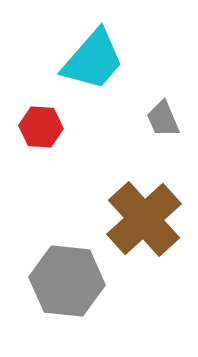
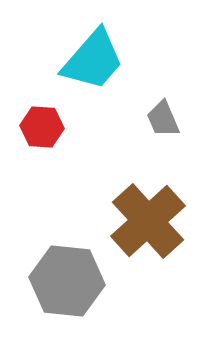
red hexagon: moved 1 px right
brown cross: moved 4 px right, 2 px down
